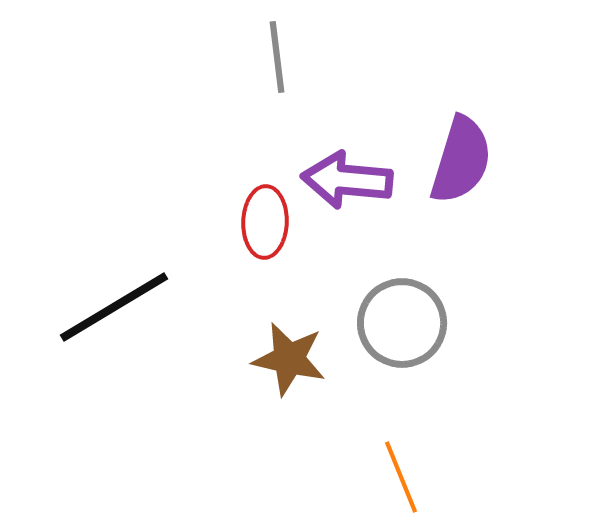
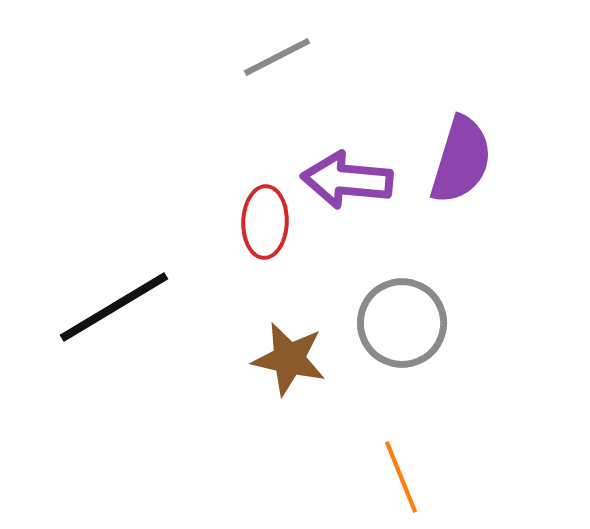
gray line: rotated 70 degrees clockwise
